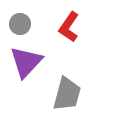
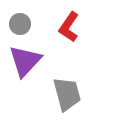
purple triangle: moved 1 px left, 1 px up
gray trapezoid: rotated 30 degrees counterclockwise
